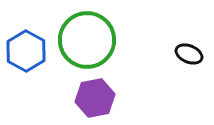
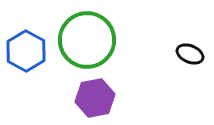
black ellipse: moved 1 px right
